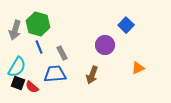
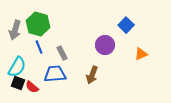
orange triangle: moved 3 px right, 14 px up
